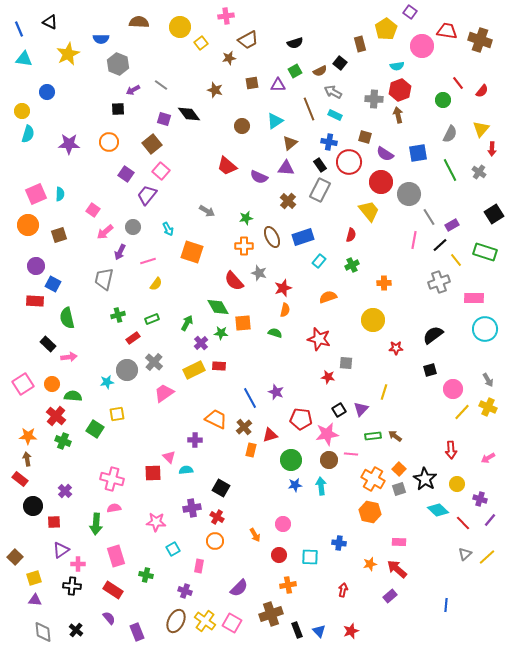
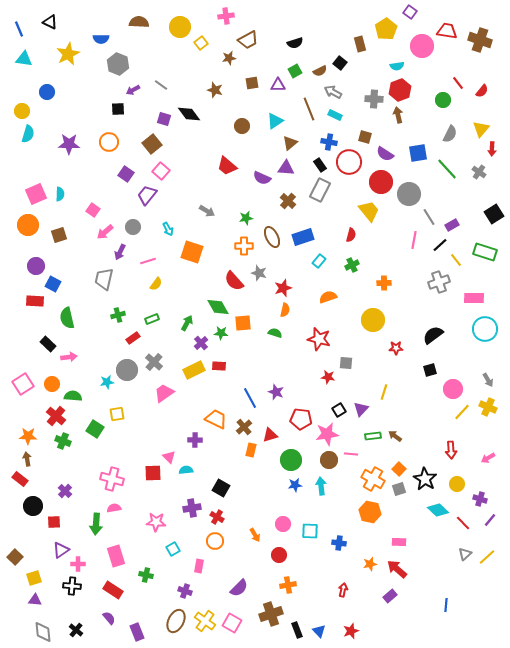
green line at (450, 170): moved 3 px left, 1 px up; rotated 15 degrees counterclockwise
purple semicircle at (259, 177): moved 3 px right, 1 px down
cyan square at (310, 557): moved 26 px up
